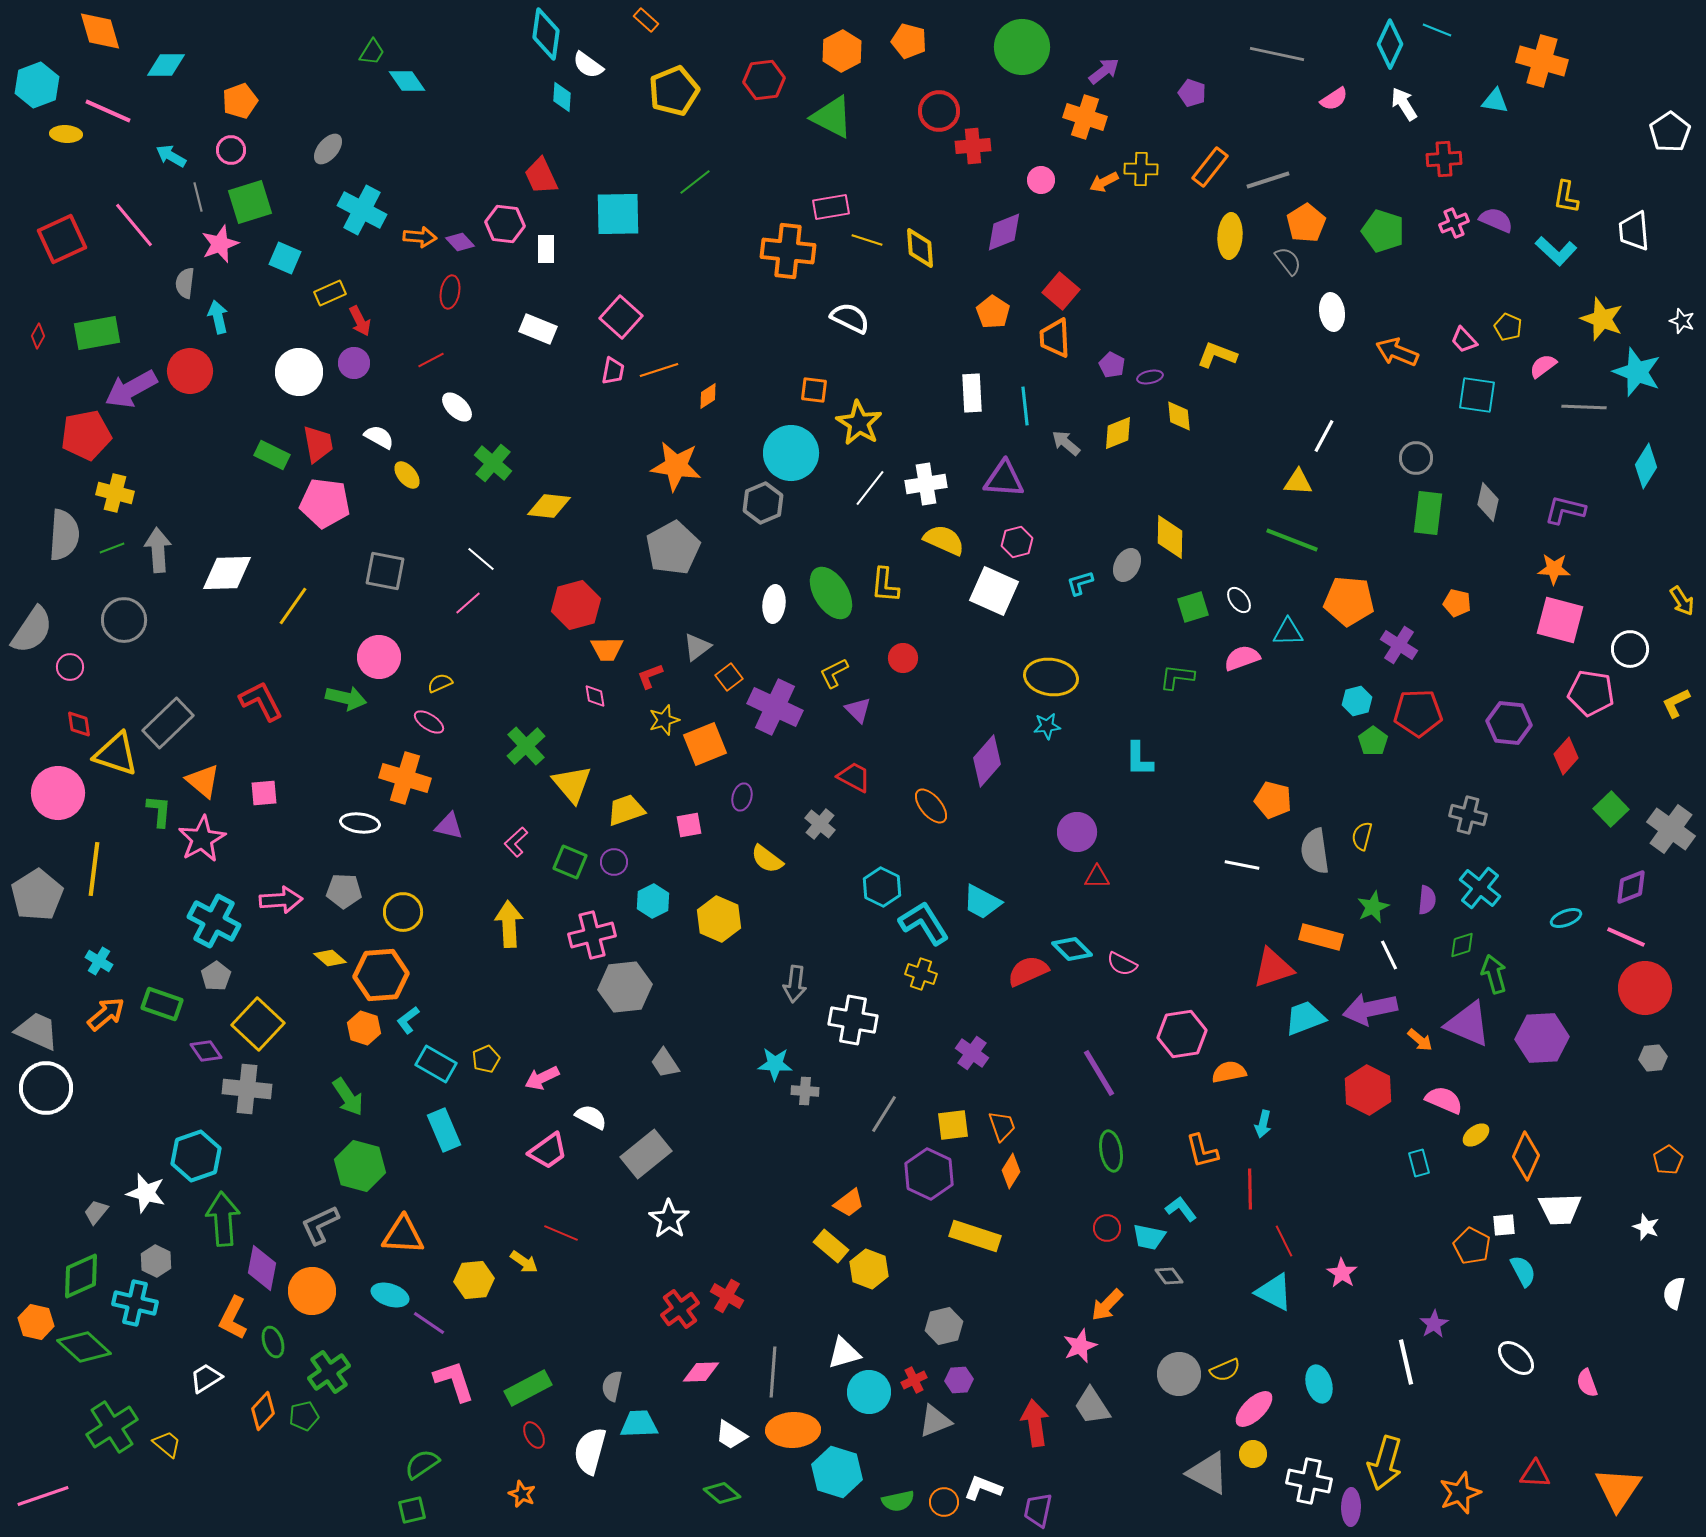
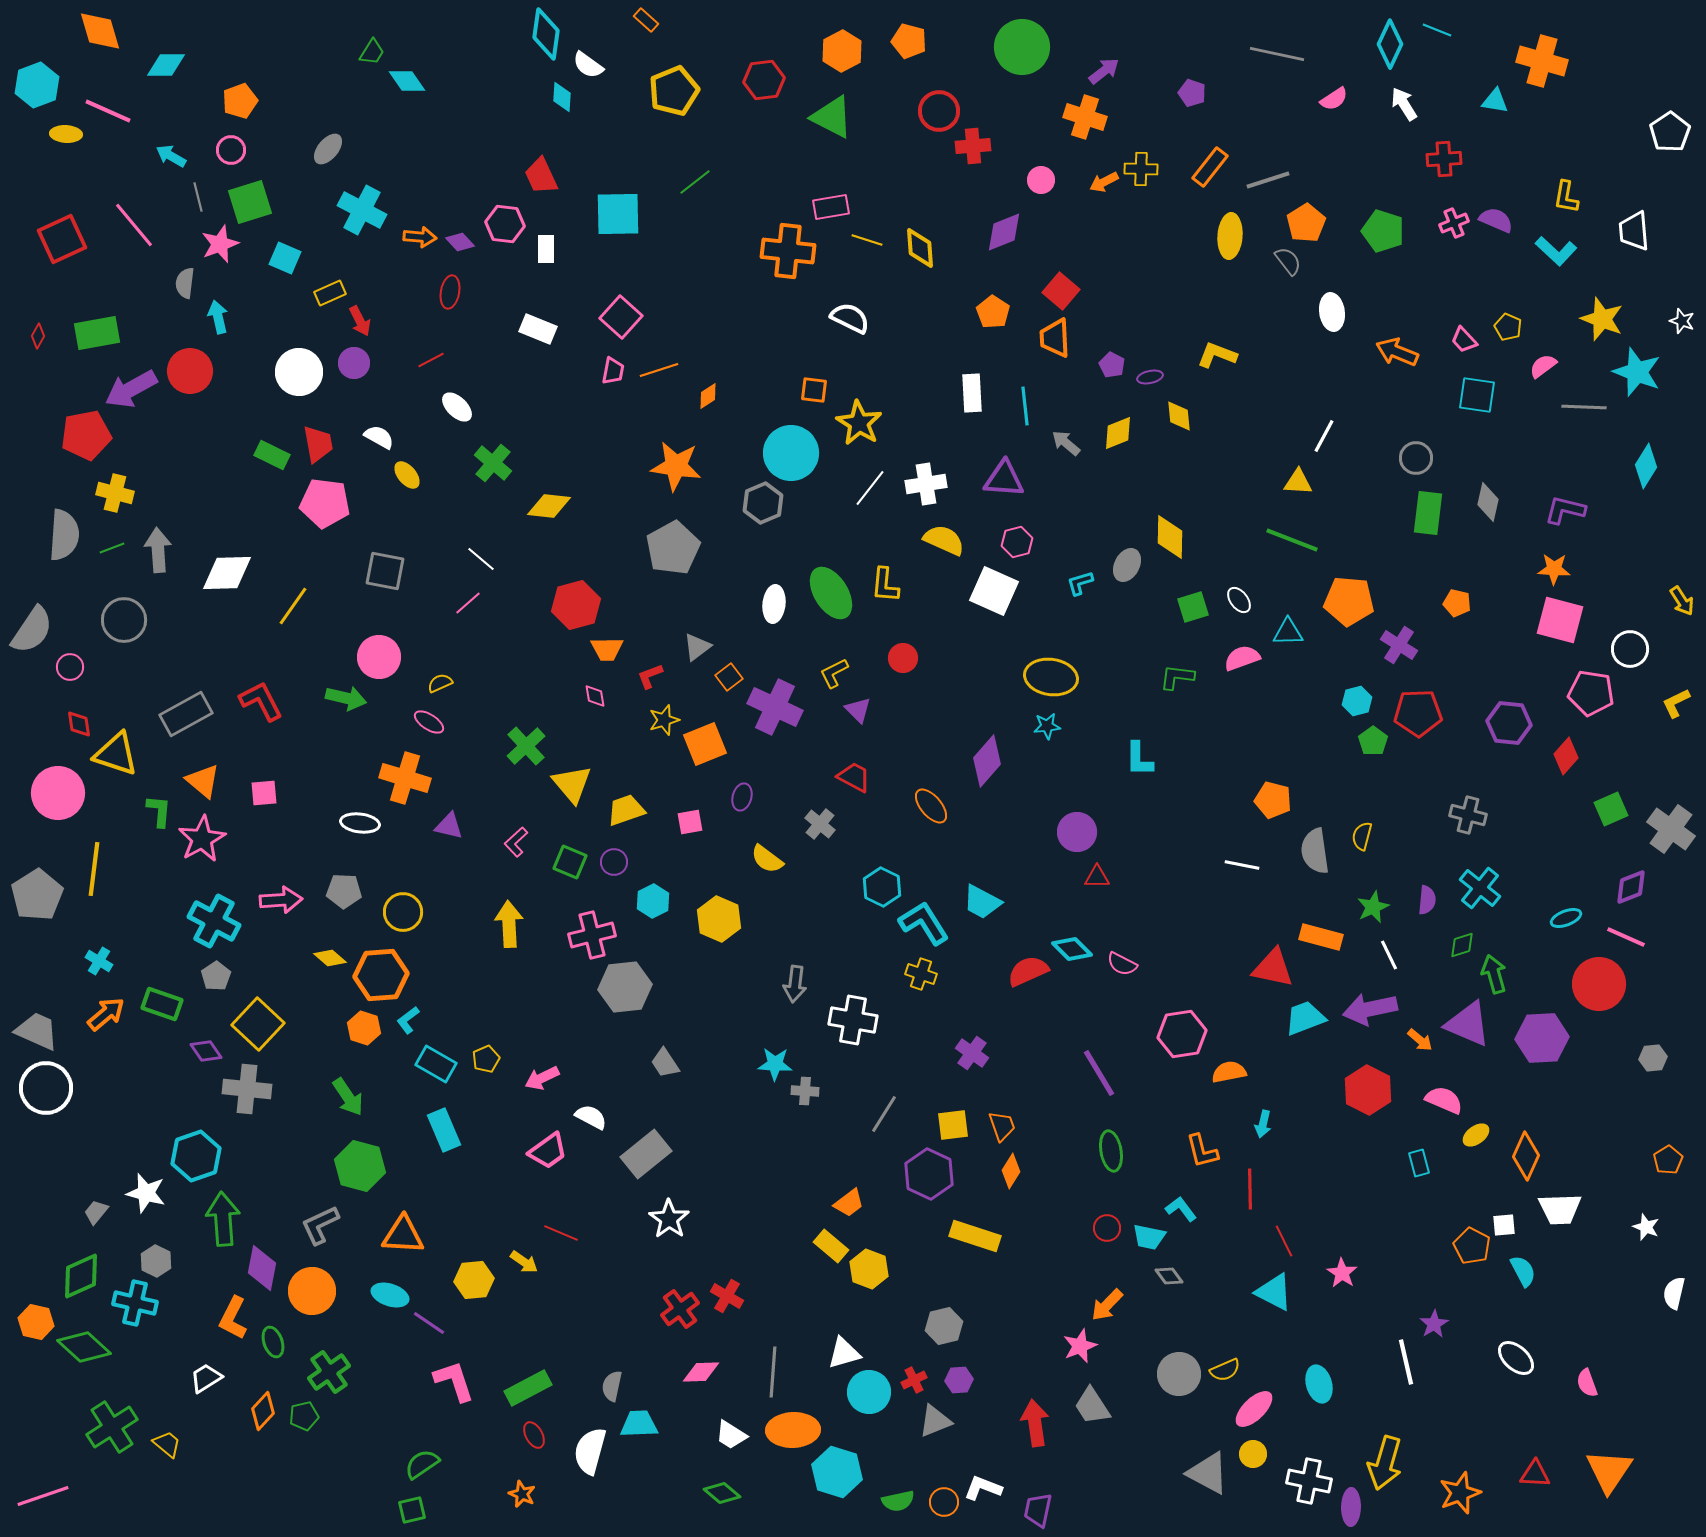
gray rectangle at (168, 723): moved 18 px right, 9 px up; rotated 15 degrees clockwise
green square at (1611, 809): rotated 20 degrees clockwise
pink square at (689, 825): moved 1 px right, 3 px up
red triangle at (1273, 968): rotated 30 degrees clockwise
red circle at (1645, 988): moved 46 px left, 4 px up
orange triangle at (1618, 1489): moved 9 px left, 18 px up
